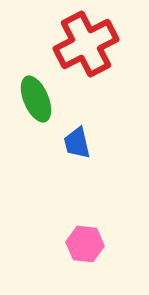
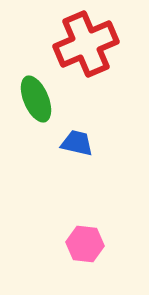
red cross: rotated 4 degrees clockwise
blue trapezoid: rotated 116 degrees clockwise
